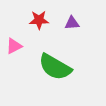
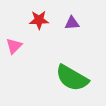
pink triangle: rotated 18 degrees counterclockwise
green semicircle: moved 17 px right, 11 px down
